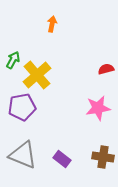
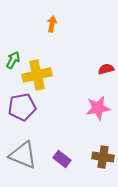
yellow cross: rotated 28 degrees clockwise
